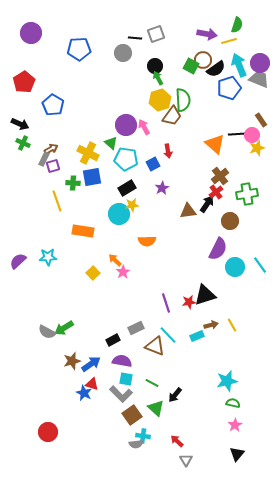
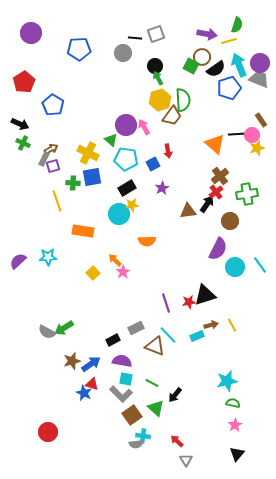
brown circle at (203, 60): moved 1 px left, 3 px up
green triangle at (111, 143): moved 3 px up
